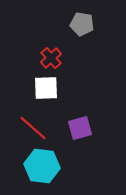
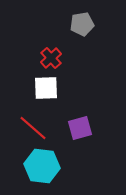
gray pentagon: rotated 20 degrees counterclockwise
